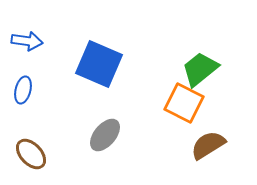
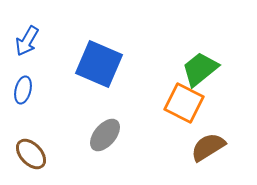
blue arrow: rotated 112 degrees clockwise
brown semicircle: moved 2 px down
